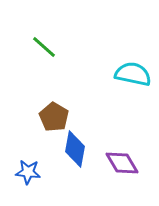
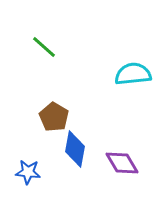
cyan semicircle: rotated 18 degrees counterclockwise
